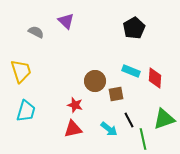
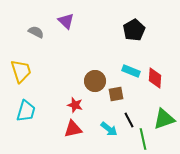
black pentagon: moved 2 px down
